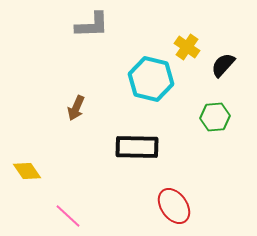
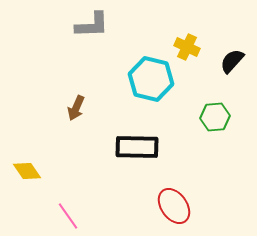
yellow cross: rotated 10 degrees counterclockwise
black semicircle: moved 9 px right, 4 px up
pink line: rotated 12 degrees clockwise
